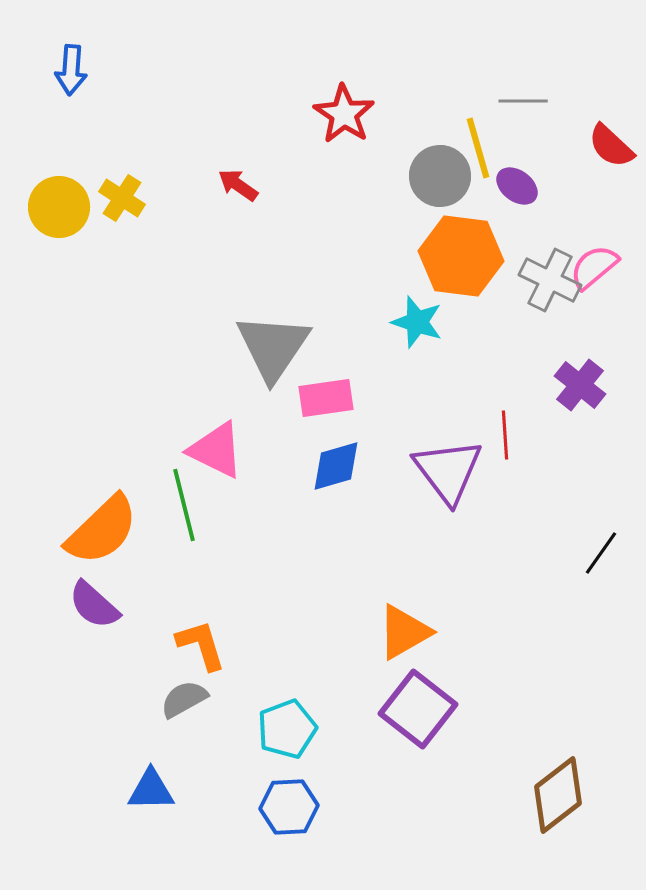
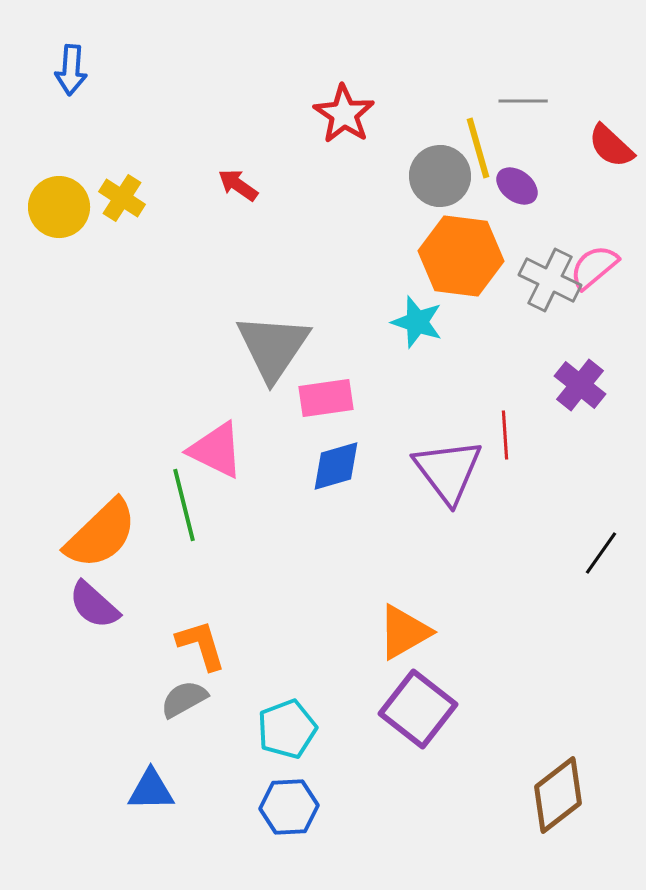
orange semicircle: moved 1 px left, 4 px down
